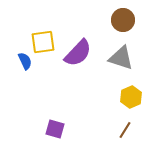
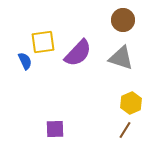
yellow hexagon: moved 6 px down
purple square: rotated 18 degrees counterclockwise
